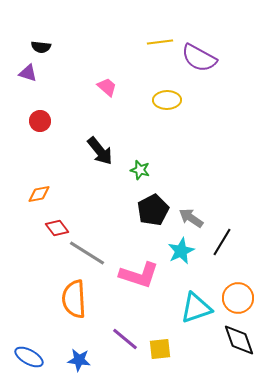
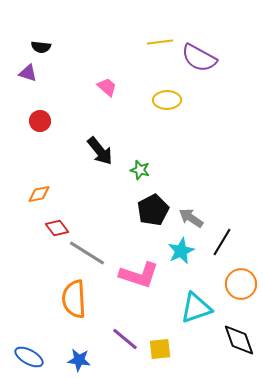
orange circle: moved 3 px right, 14 px up
